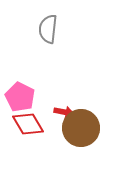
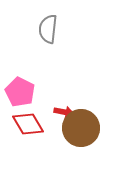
pink pentagon: moved 5 px up
